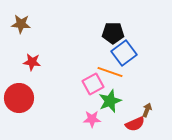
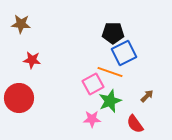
blue square: rotated 10 degrees clockwise
red star: moved 2 px up
brown arrow: moved 14 px up; rotated 24 degrees clockwise
red semicircle: rotated 78 degrees clockwise
